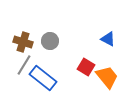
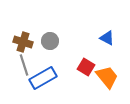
blue triangle: moved 1 px left, 1 px up
gray line: rotated 50 degrees counterclockwise
blue rectangle: rotated 68 degrees counterclockwise
